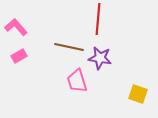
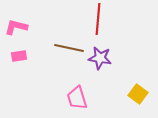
pink L-shape: rotated 35 degrees counterclockwise
brown line: moved 1 px down
pink rectangle: rotated 21 degrees clockwise
pink trapezoid: moved 17 px down
yellow square: rotated 18 degrees clockwise
